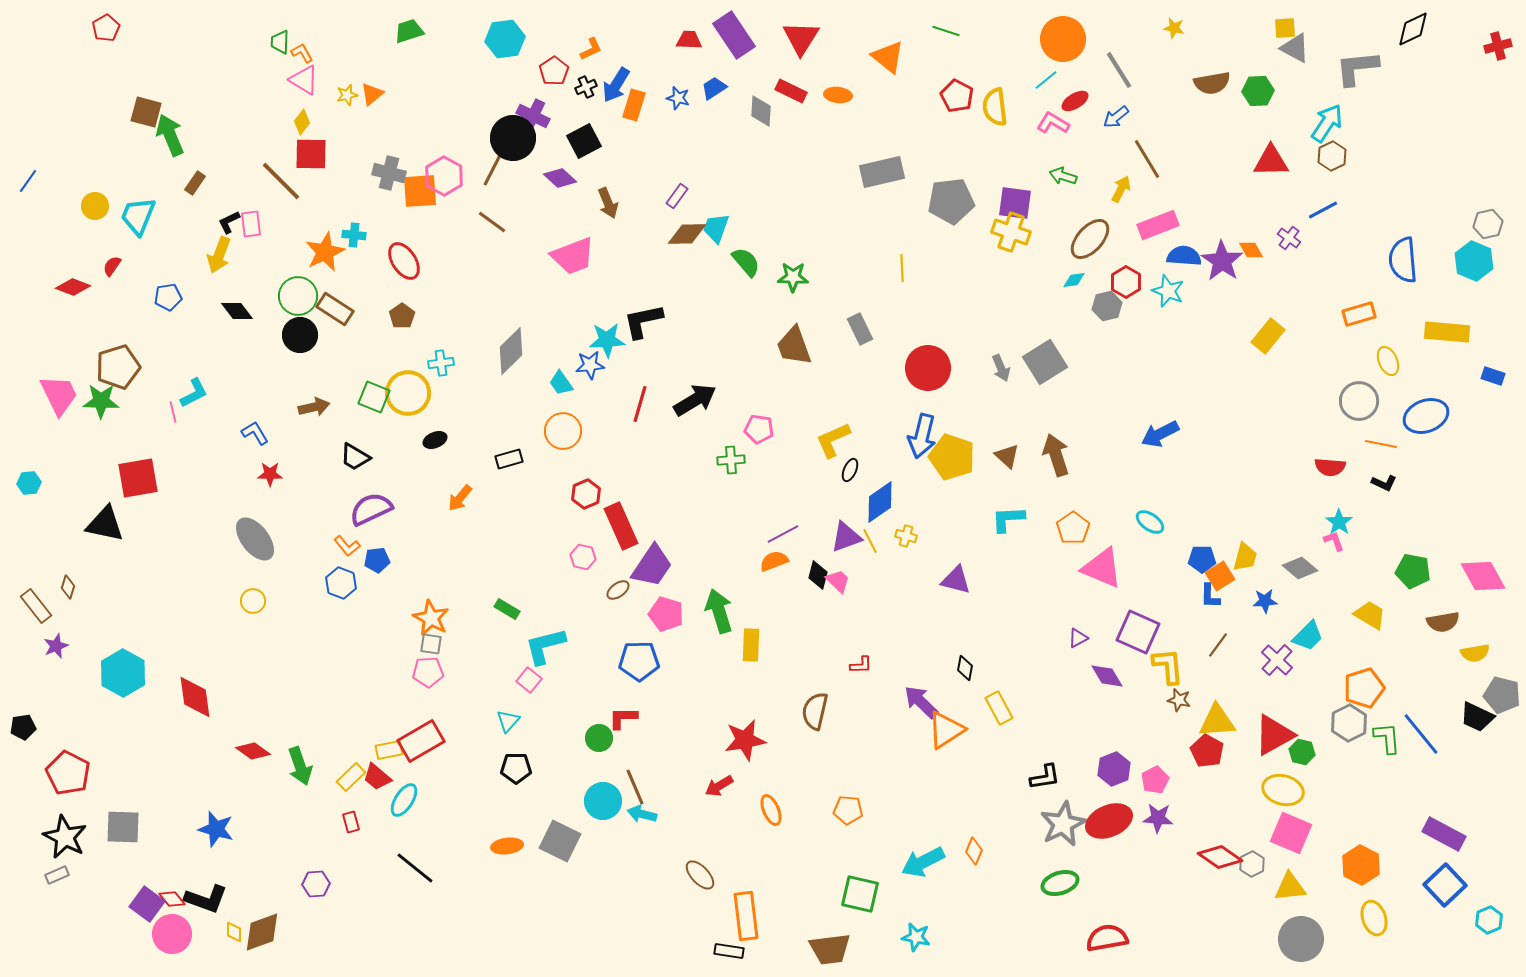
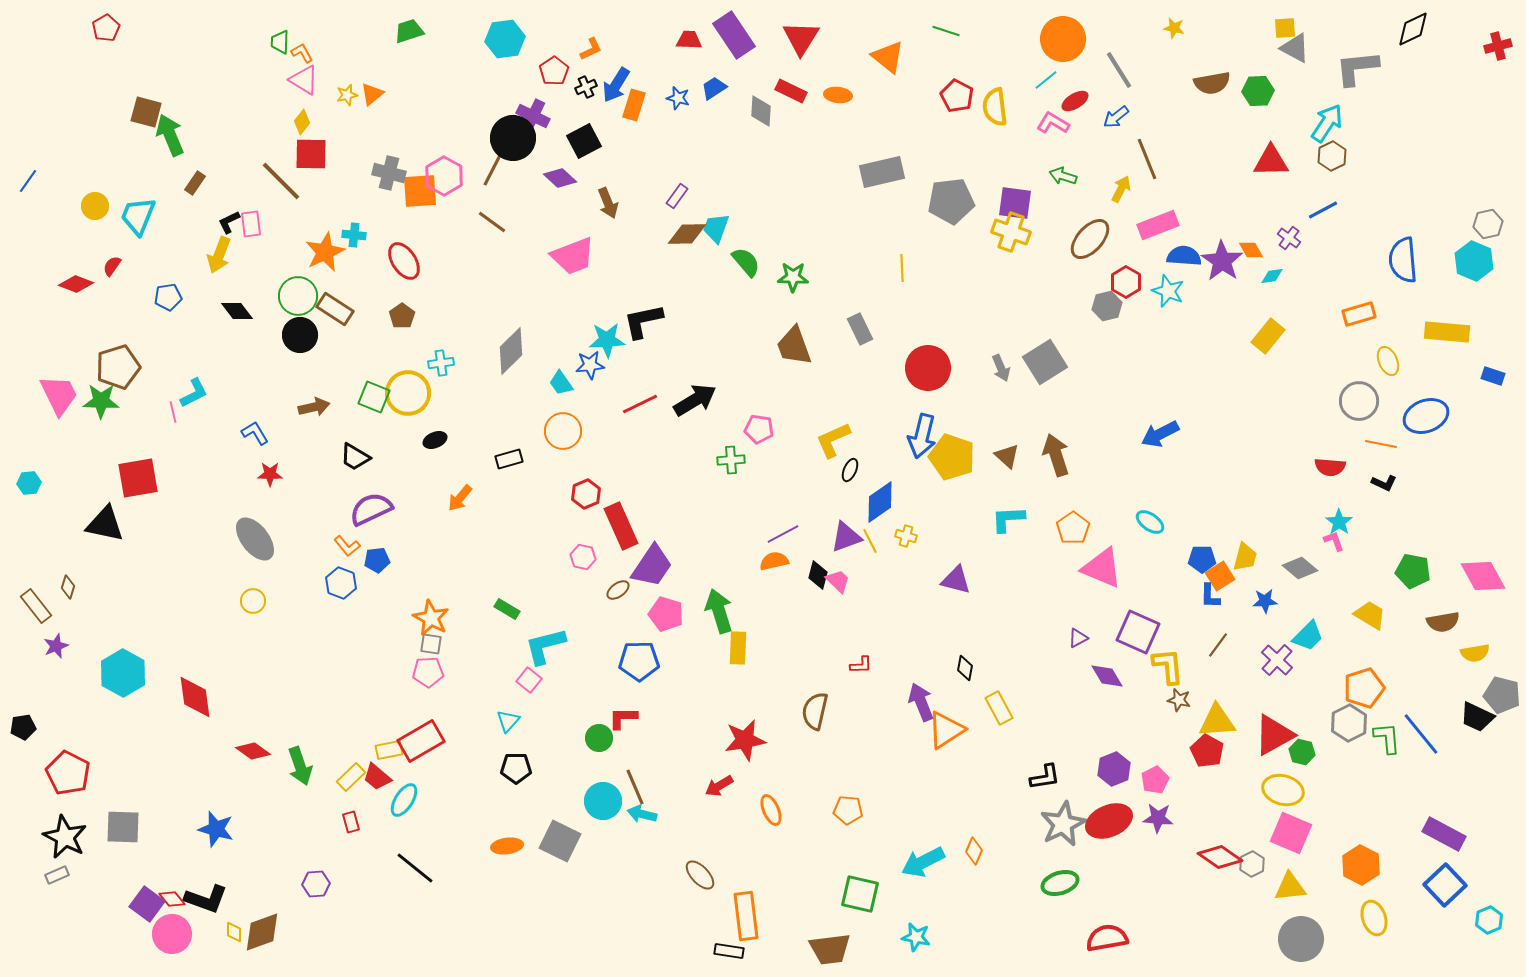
brown line at (1147, 159): rotated 9 degrees clockwise
cyan diamond at (1074, 280): moved 198 px right, 4 px up
red diamond at (73, 287): moved 3 px right, 3 px up
red line at (640, 404): rotated 48 degrees clockwise
orange semicircle at (774, 561): rotated 8 degrees clockwise
yellow rectangle at (751, 645): moved 13 px left, 3 px down
purple arrow at (921, 702): rotated 24 degrees clockwise
